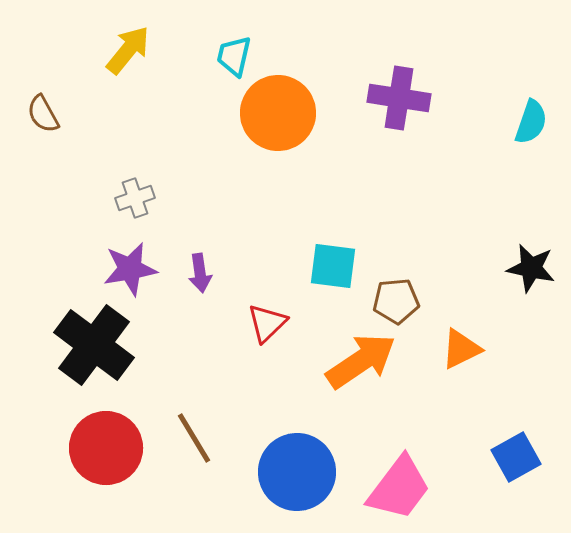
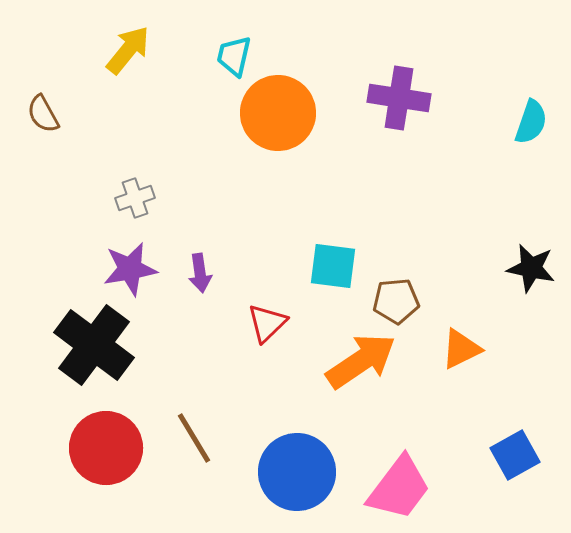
blue square: moved 1 px left, 2 px up
